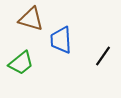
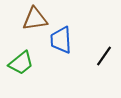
brown triangle: moved 4 px right; rotated 24 degrees counterclockwise
black line: moved 1 px right
